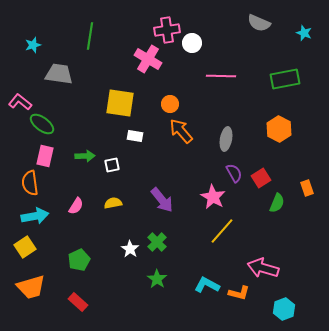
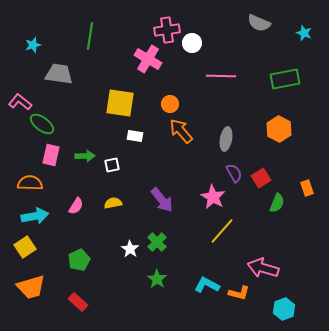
pink rectangle at (45, 156): moved 6 px right, 1 px up
orange semicircle at (30, 183): rotated 100 degrees clockwise
